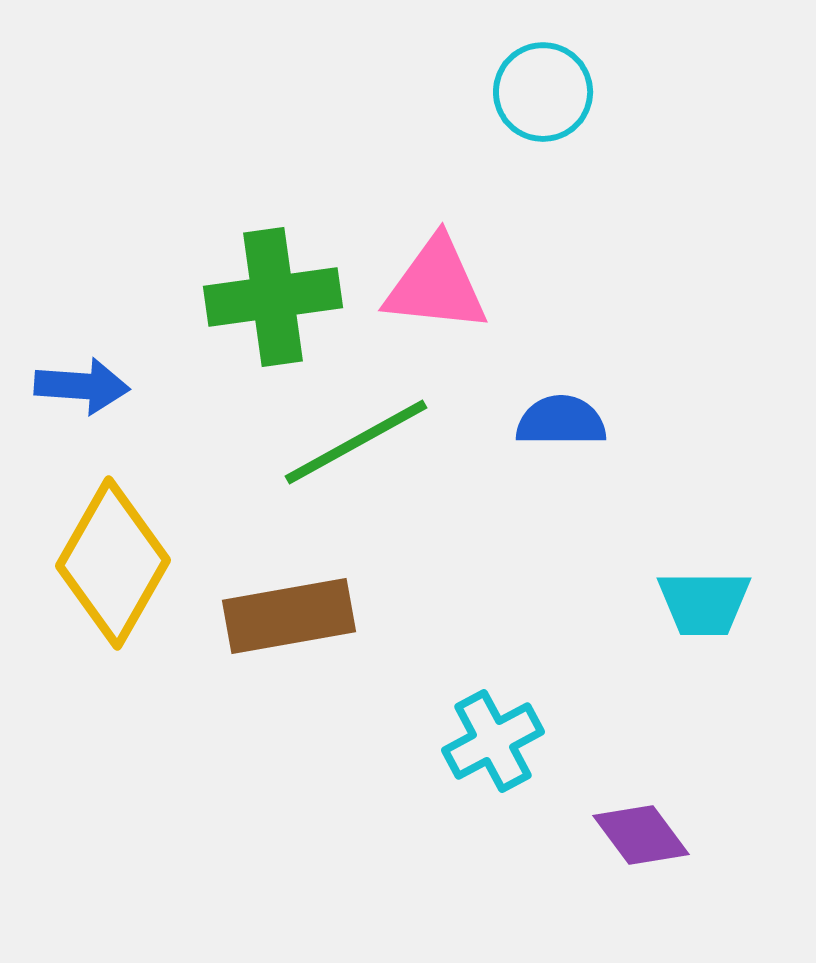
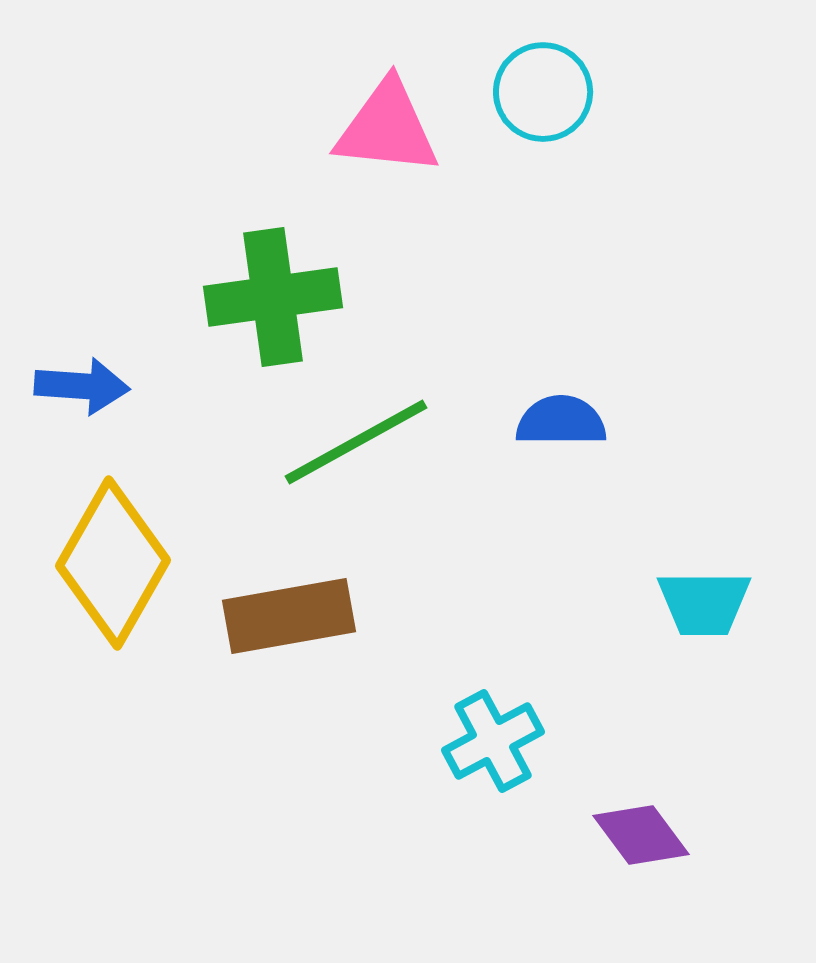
pink triangle: moved 49 px left, 157 px up
